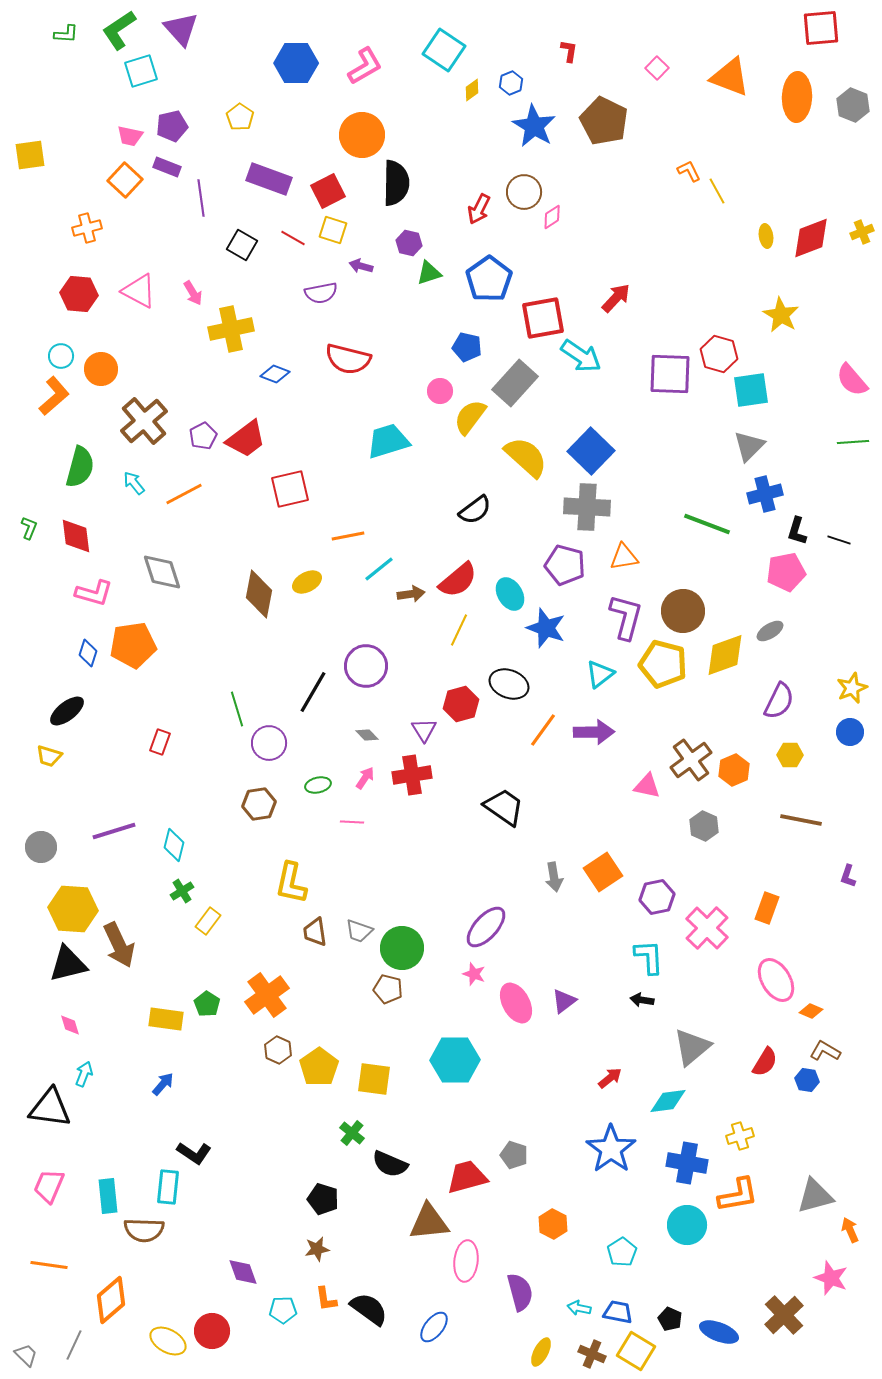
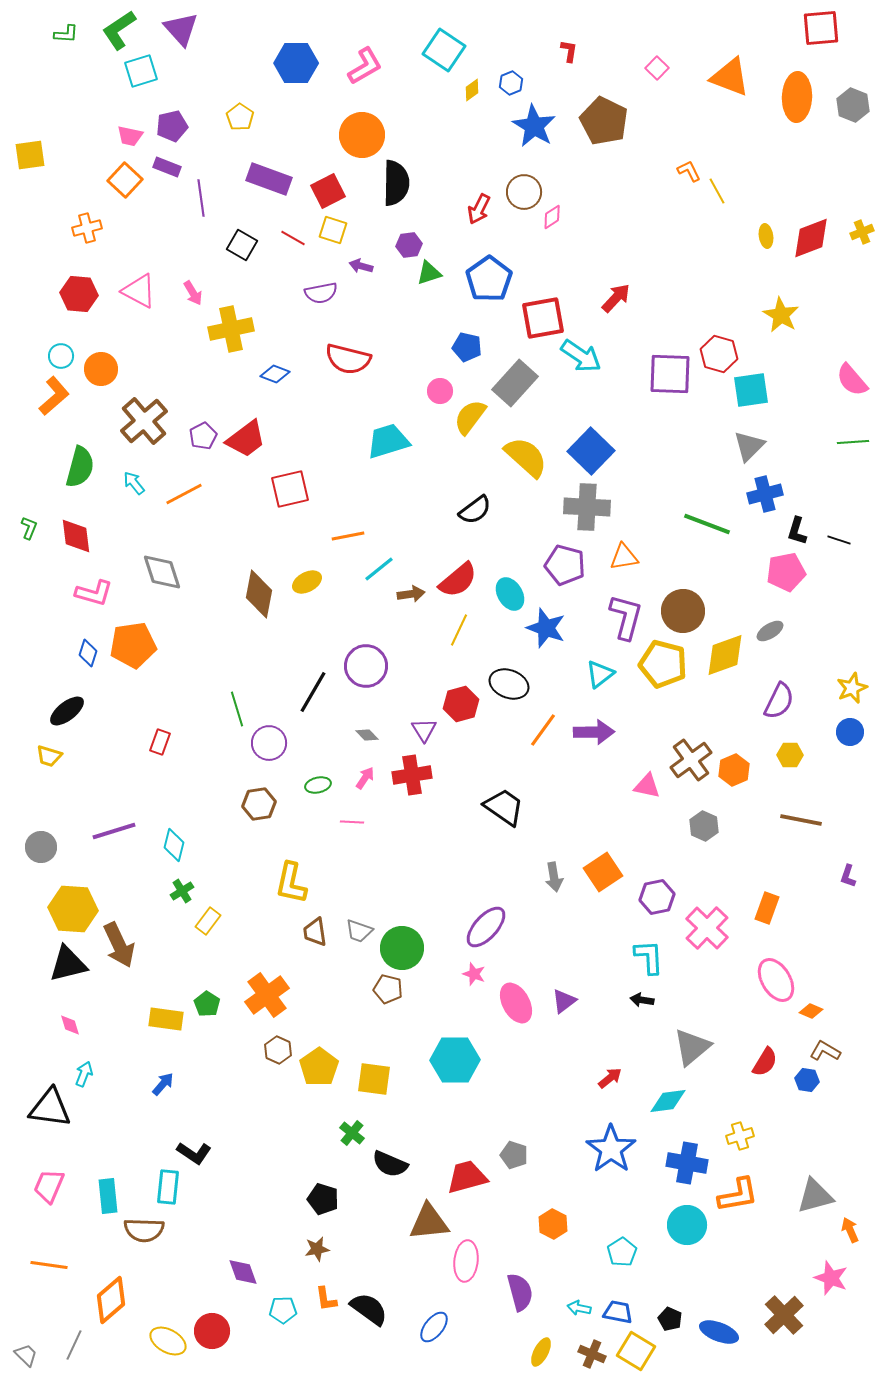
purple hexagon at (409, 243): moved 2 px down; rotated 20 degrees counterclockwise
